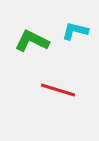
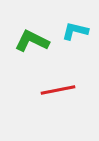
red line: rotated 28 degrees counterclockwise
